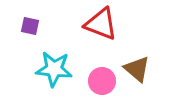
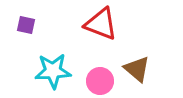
purple square: moved 4 px left, 1 px up
cyan star: moved 1 px left, 2 px down; rotated 9 degrees counterclockwise
pink circle: moved 2 px left
